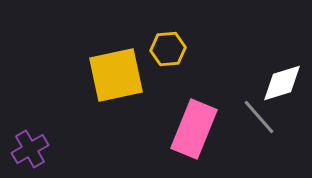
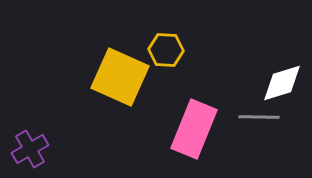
yellow hexagon: moved 2 px left, 1 px down; rotated 8 degrees clockwise
yellow square: moved 4 px right, 2 px down; rotated 36 degrees clockwise
gray line: rotated 48 degrees counterclockwise
